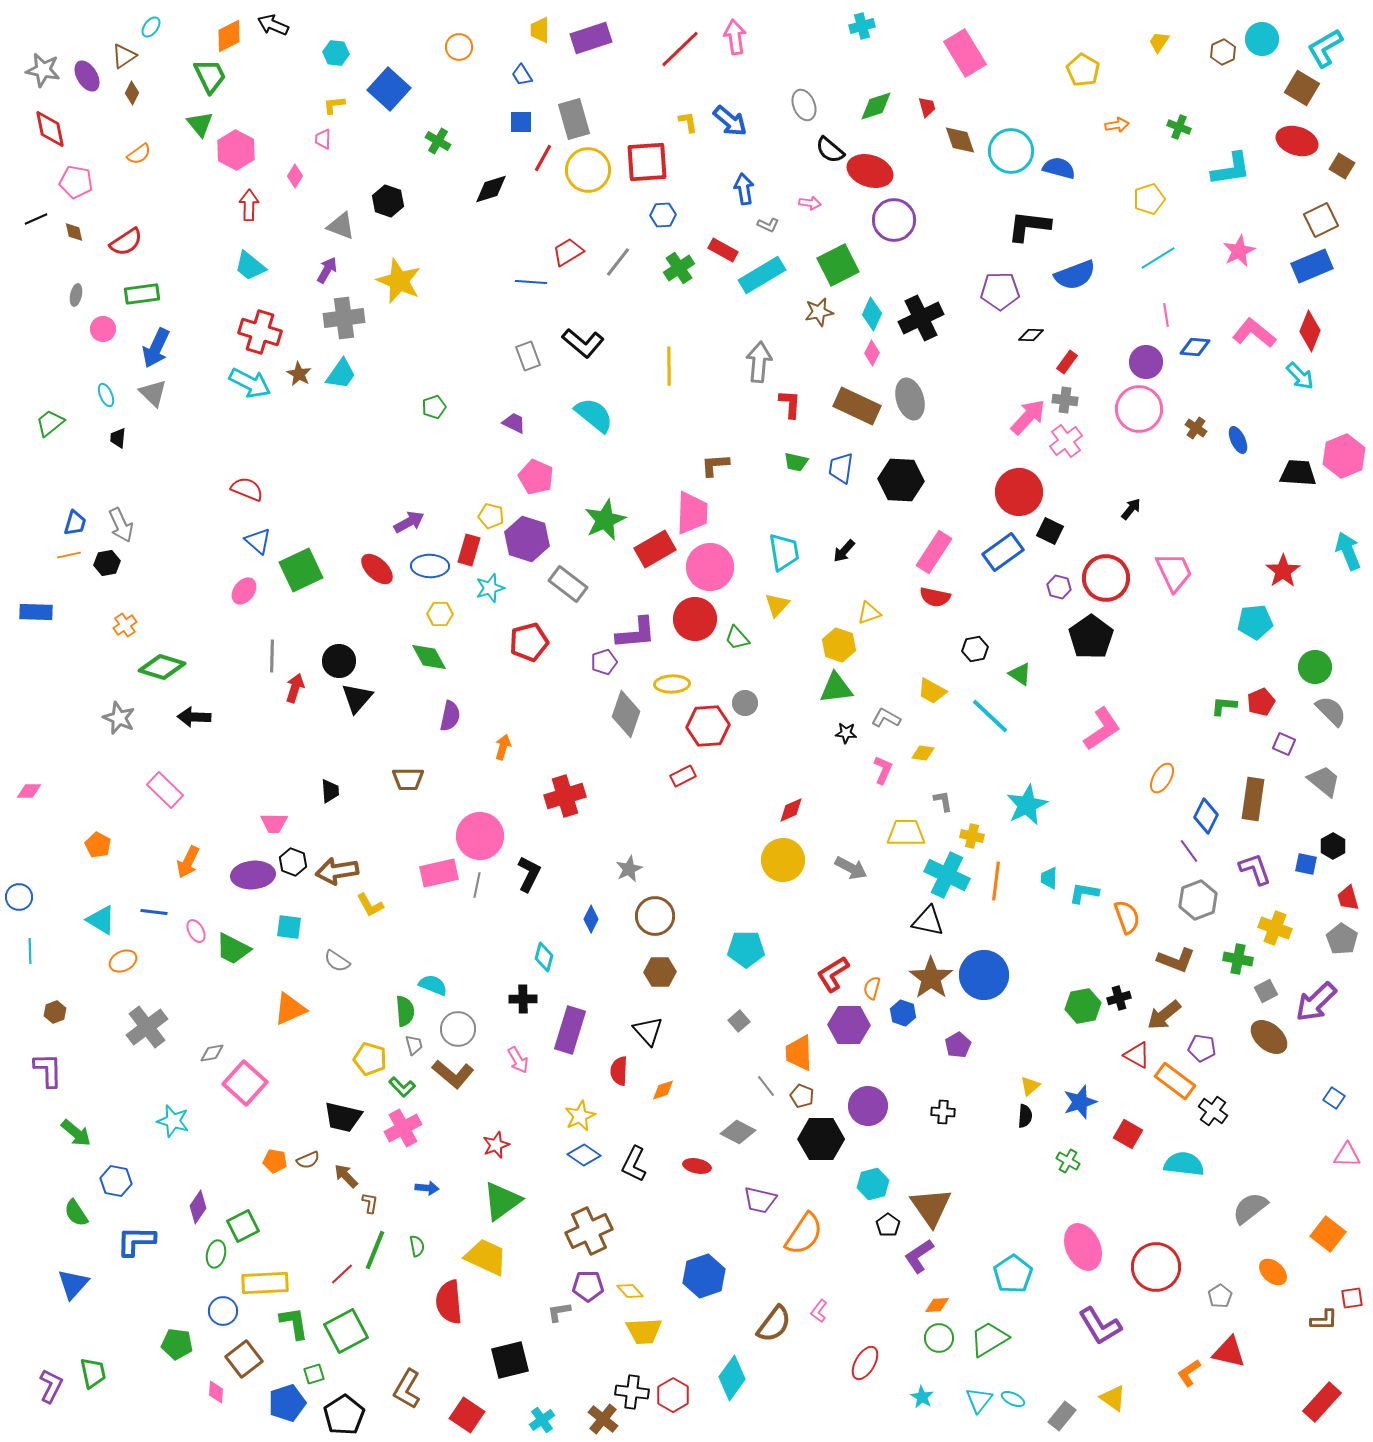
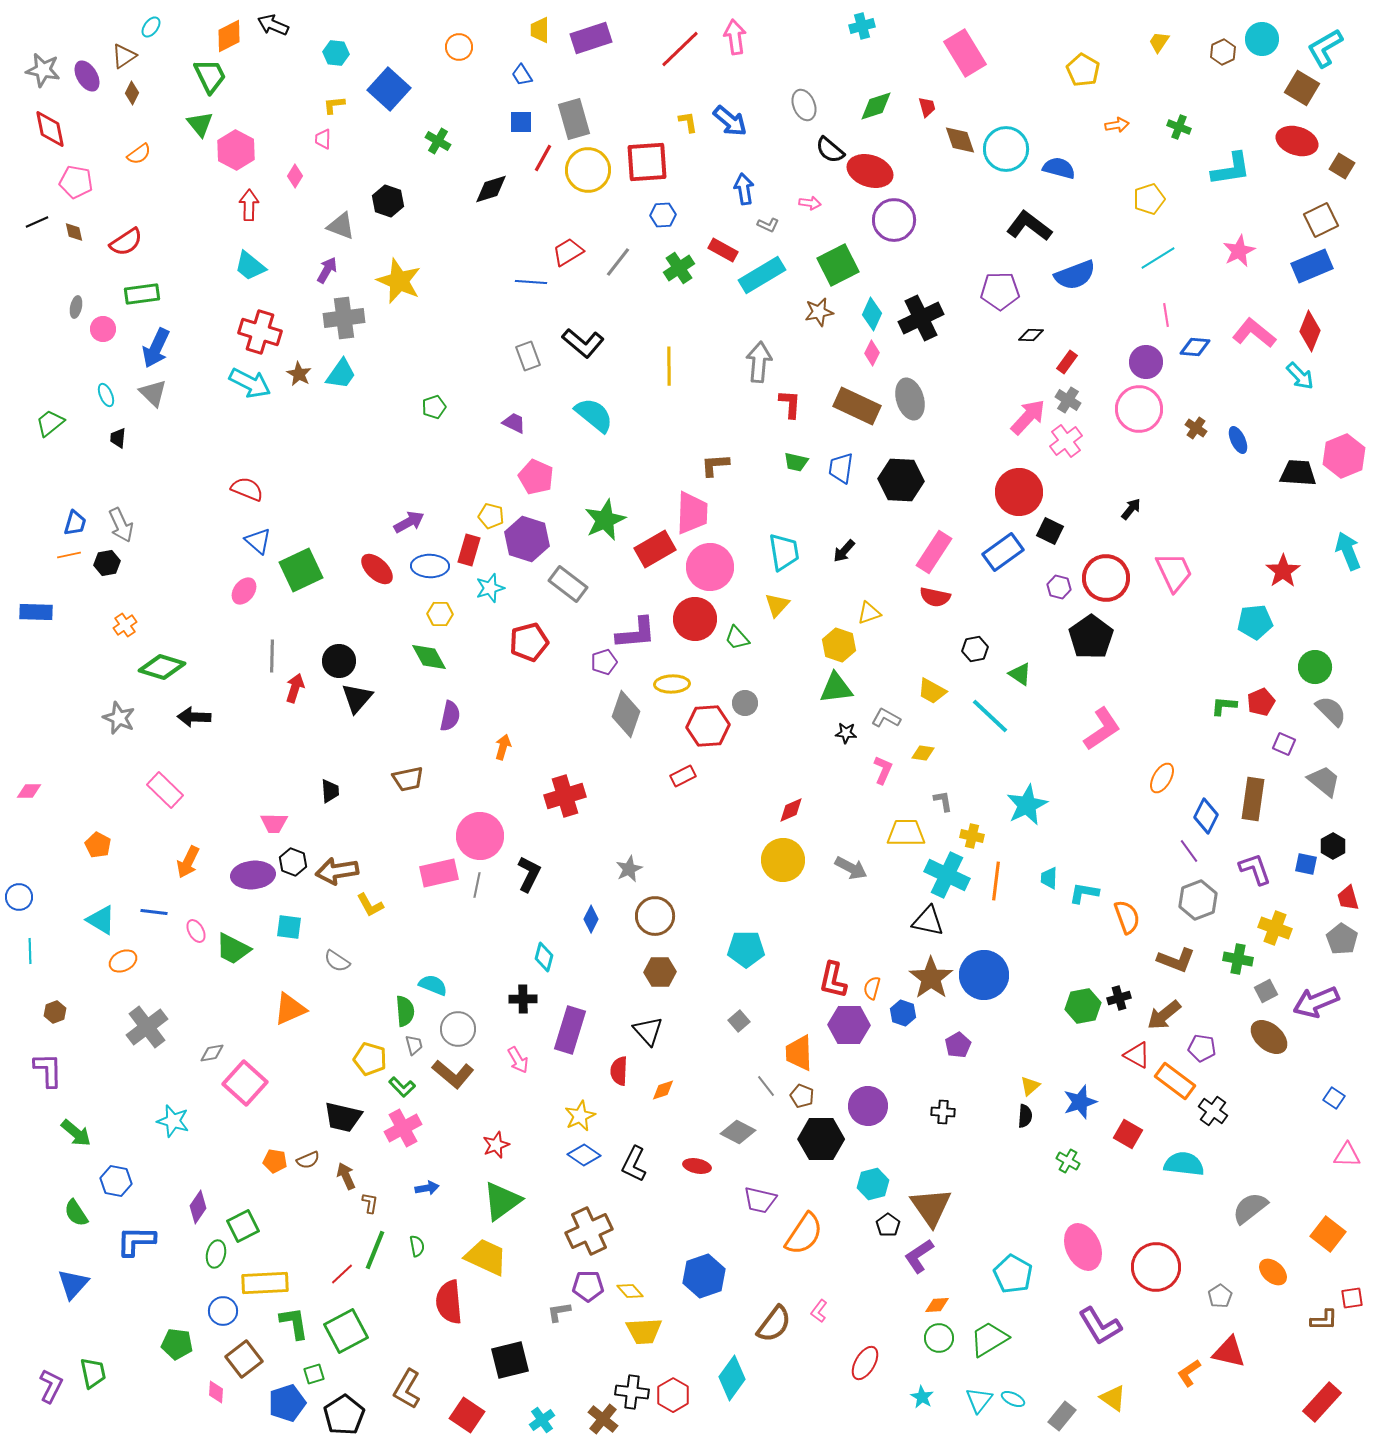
cyan circle at (1011, 151): moved 5 px left, 2 px up
black line at (36, 219): moved 1 px right, 3 px down
black L-shape at (1029, 226): rotated 30 degrees clockwise
gray ellipse at (76, 295): moved 12 px down
gray cross at (1065, 400): moved 3 px right; rotated 25 degrees clockwise
brown trapezoid at (408, 779): rotated 12 degrees counterclockwise
red L-shape at (833, 974): moved 6 px down; rotated 45 degrees counterclockwise
purple arrow at (1316, 1002): rotated 21 degrees clockwise
brown arrow at (346, 1176): rotated 20 degrees clockwise
blue arrow at (427, 1188): rotated 15 degrees counterclockwise
cyan pentagon at (1013, 1274): rotated 9 degrees counterclockwise
